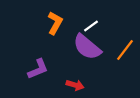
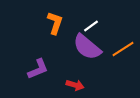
orange L-shape: rotated 10 degrees counterclockwise
orange line: moved 2 px left, 1 px up; rotated 20 degrees clockwise
